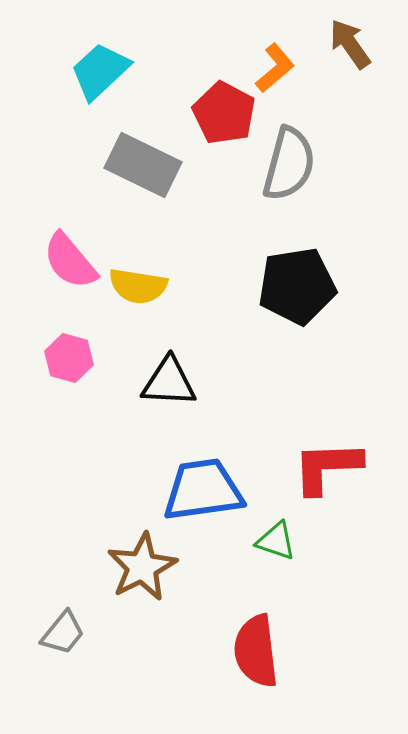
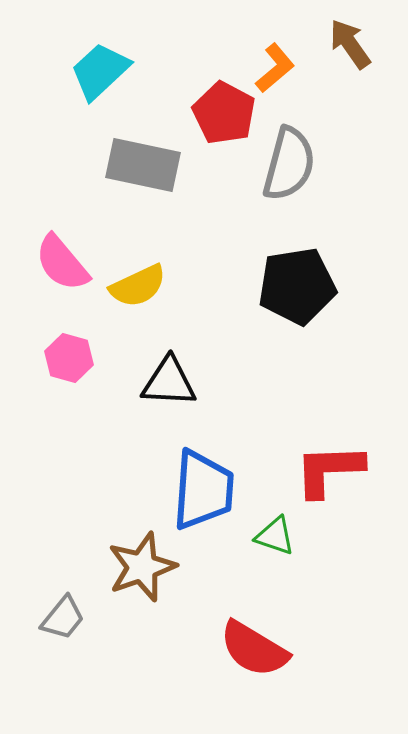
gray rectangle: rotated 14 degrees counterclockwise
pink semicircle: moved 8 px left, 2 px down
yellow semicircle: rotated 34 degrees counterclockwise
red L-shape: moved 2 px right, 3 px down
blue trapezoid: rotated 102 degrees clockwise
green triangle: moved 1 px left, 5 px up
brown star: rotated 8 degrees clockwise
gray trapezoid: moved 15 px up
red semicircle: moved 2 px left, 2 px up; rotated 52 degrees counterclockwise
